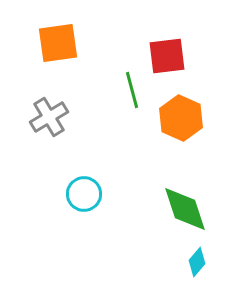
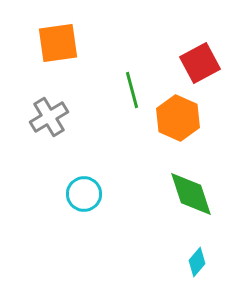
red square: moved 33 px right, 7 px down; rotated 21 degrees counterclockwise
orange hexagon: moved 3 px left
green diamond: moved 6 px right, 15 px up
